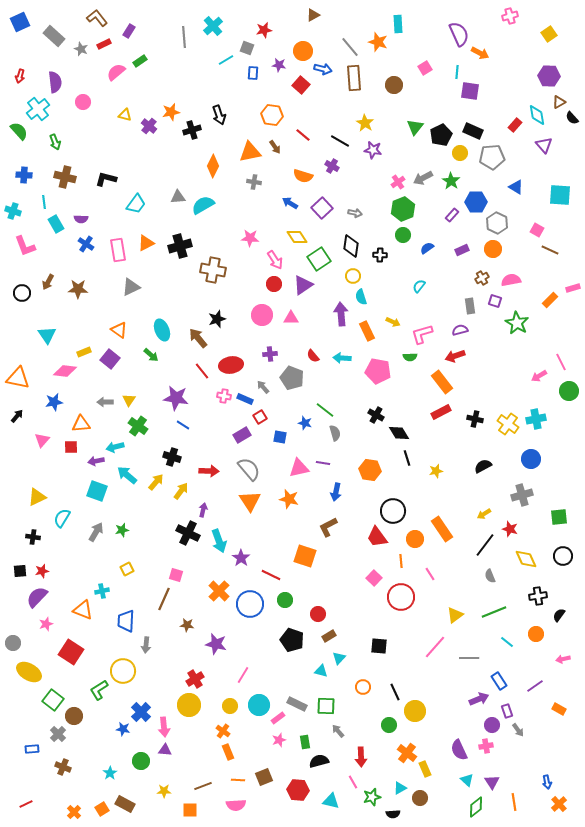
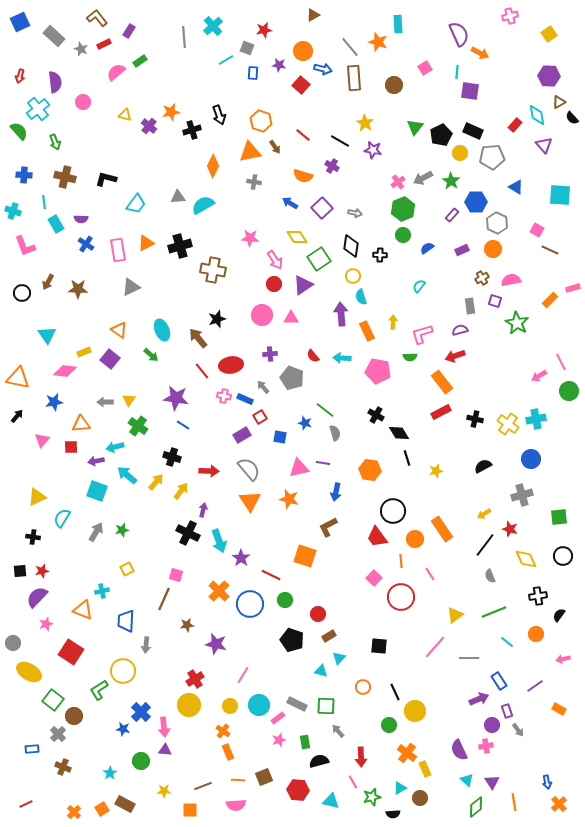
orange hexagon at (272, 115): moved 11 px left, 6 px down; rotated 10 degrees clockwise
yellow arrow at (393, 322): rotated 112 degrees counterclockwise
brown star at (187, 625): rotated 16 degrees counterclockwise
